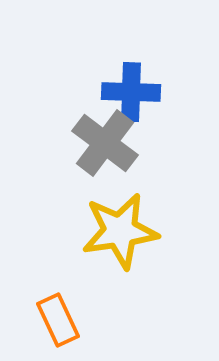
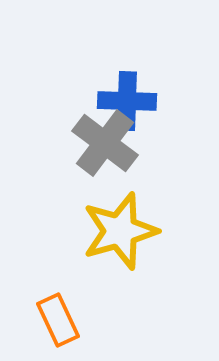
blue cross: moved 4 px left, 9 px down
yellow star: rotated 8 degrees counterclockwise
